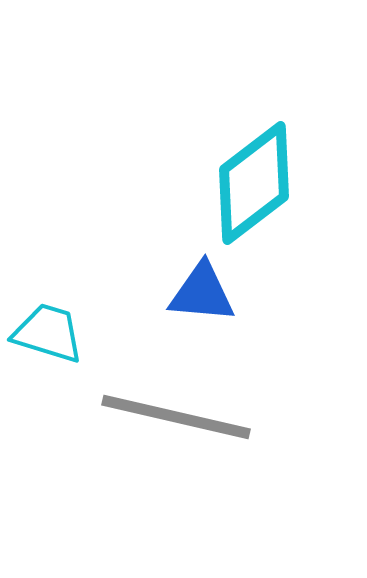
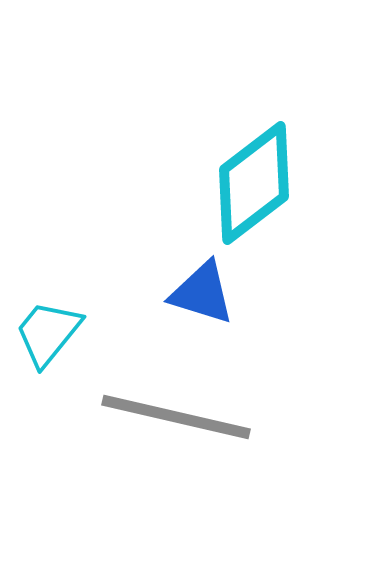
blue triangle: rotated 12 degrees clockwise
cyan trapezoid: rotated 68 degrees counterclockwise
